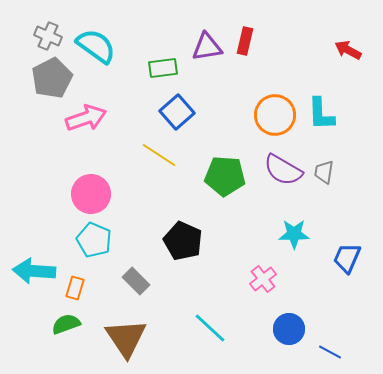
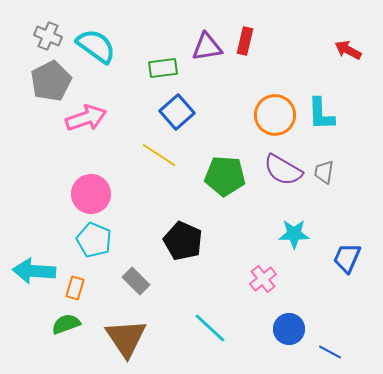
gray pentagon: moved 1 px left, 3 px down
